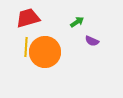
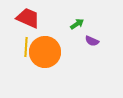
red trapezoid: rotated 40 degrees clockwise
green arrow: moved 2 px down
